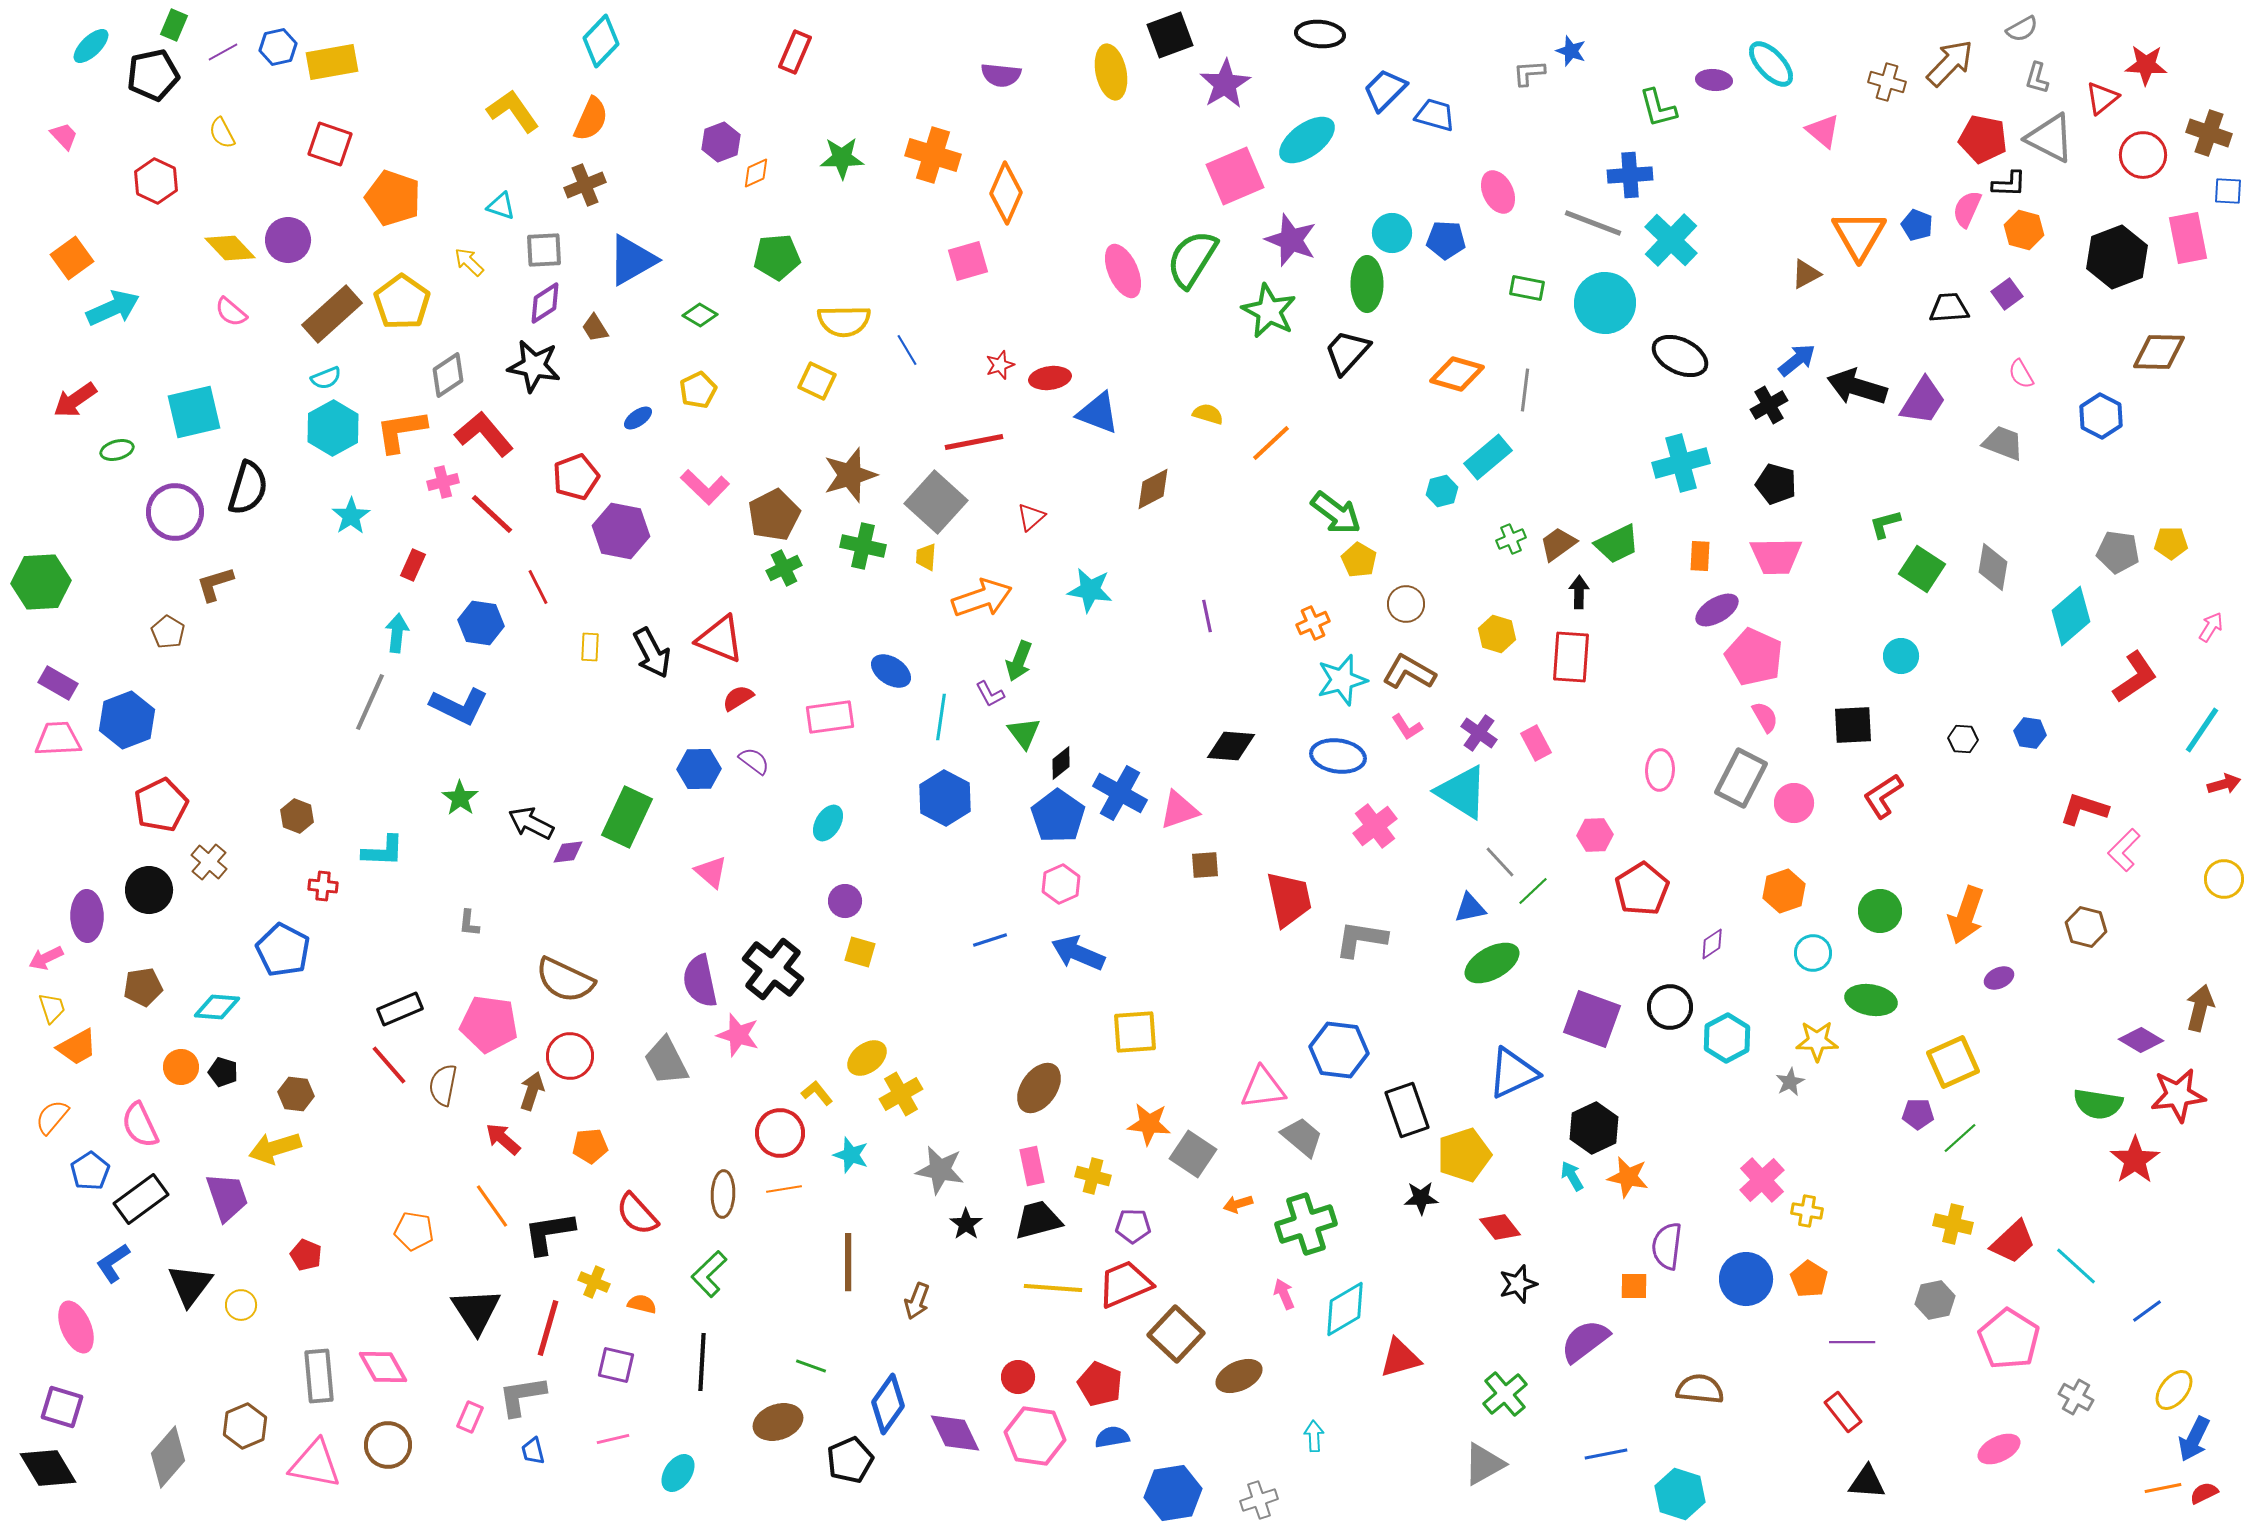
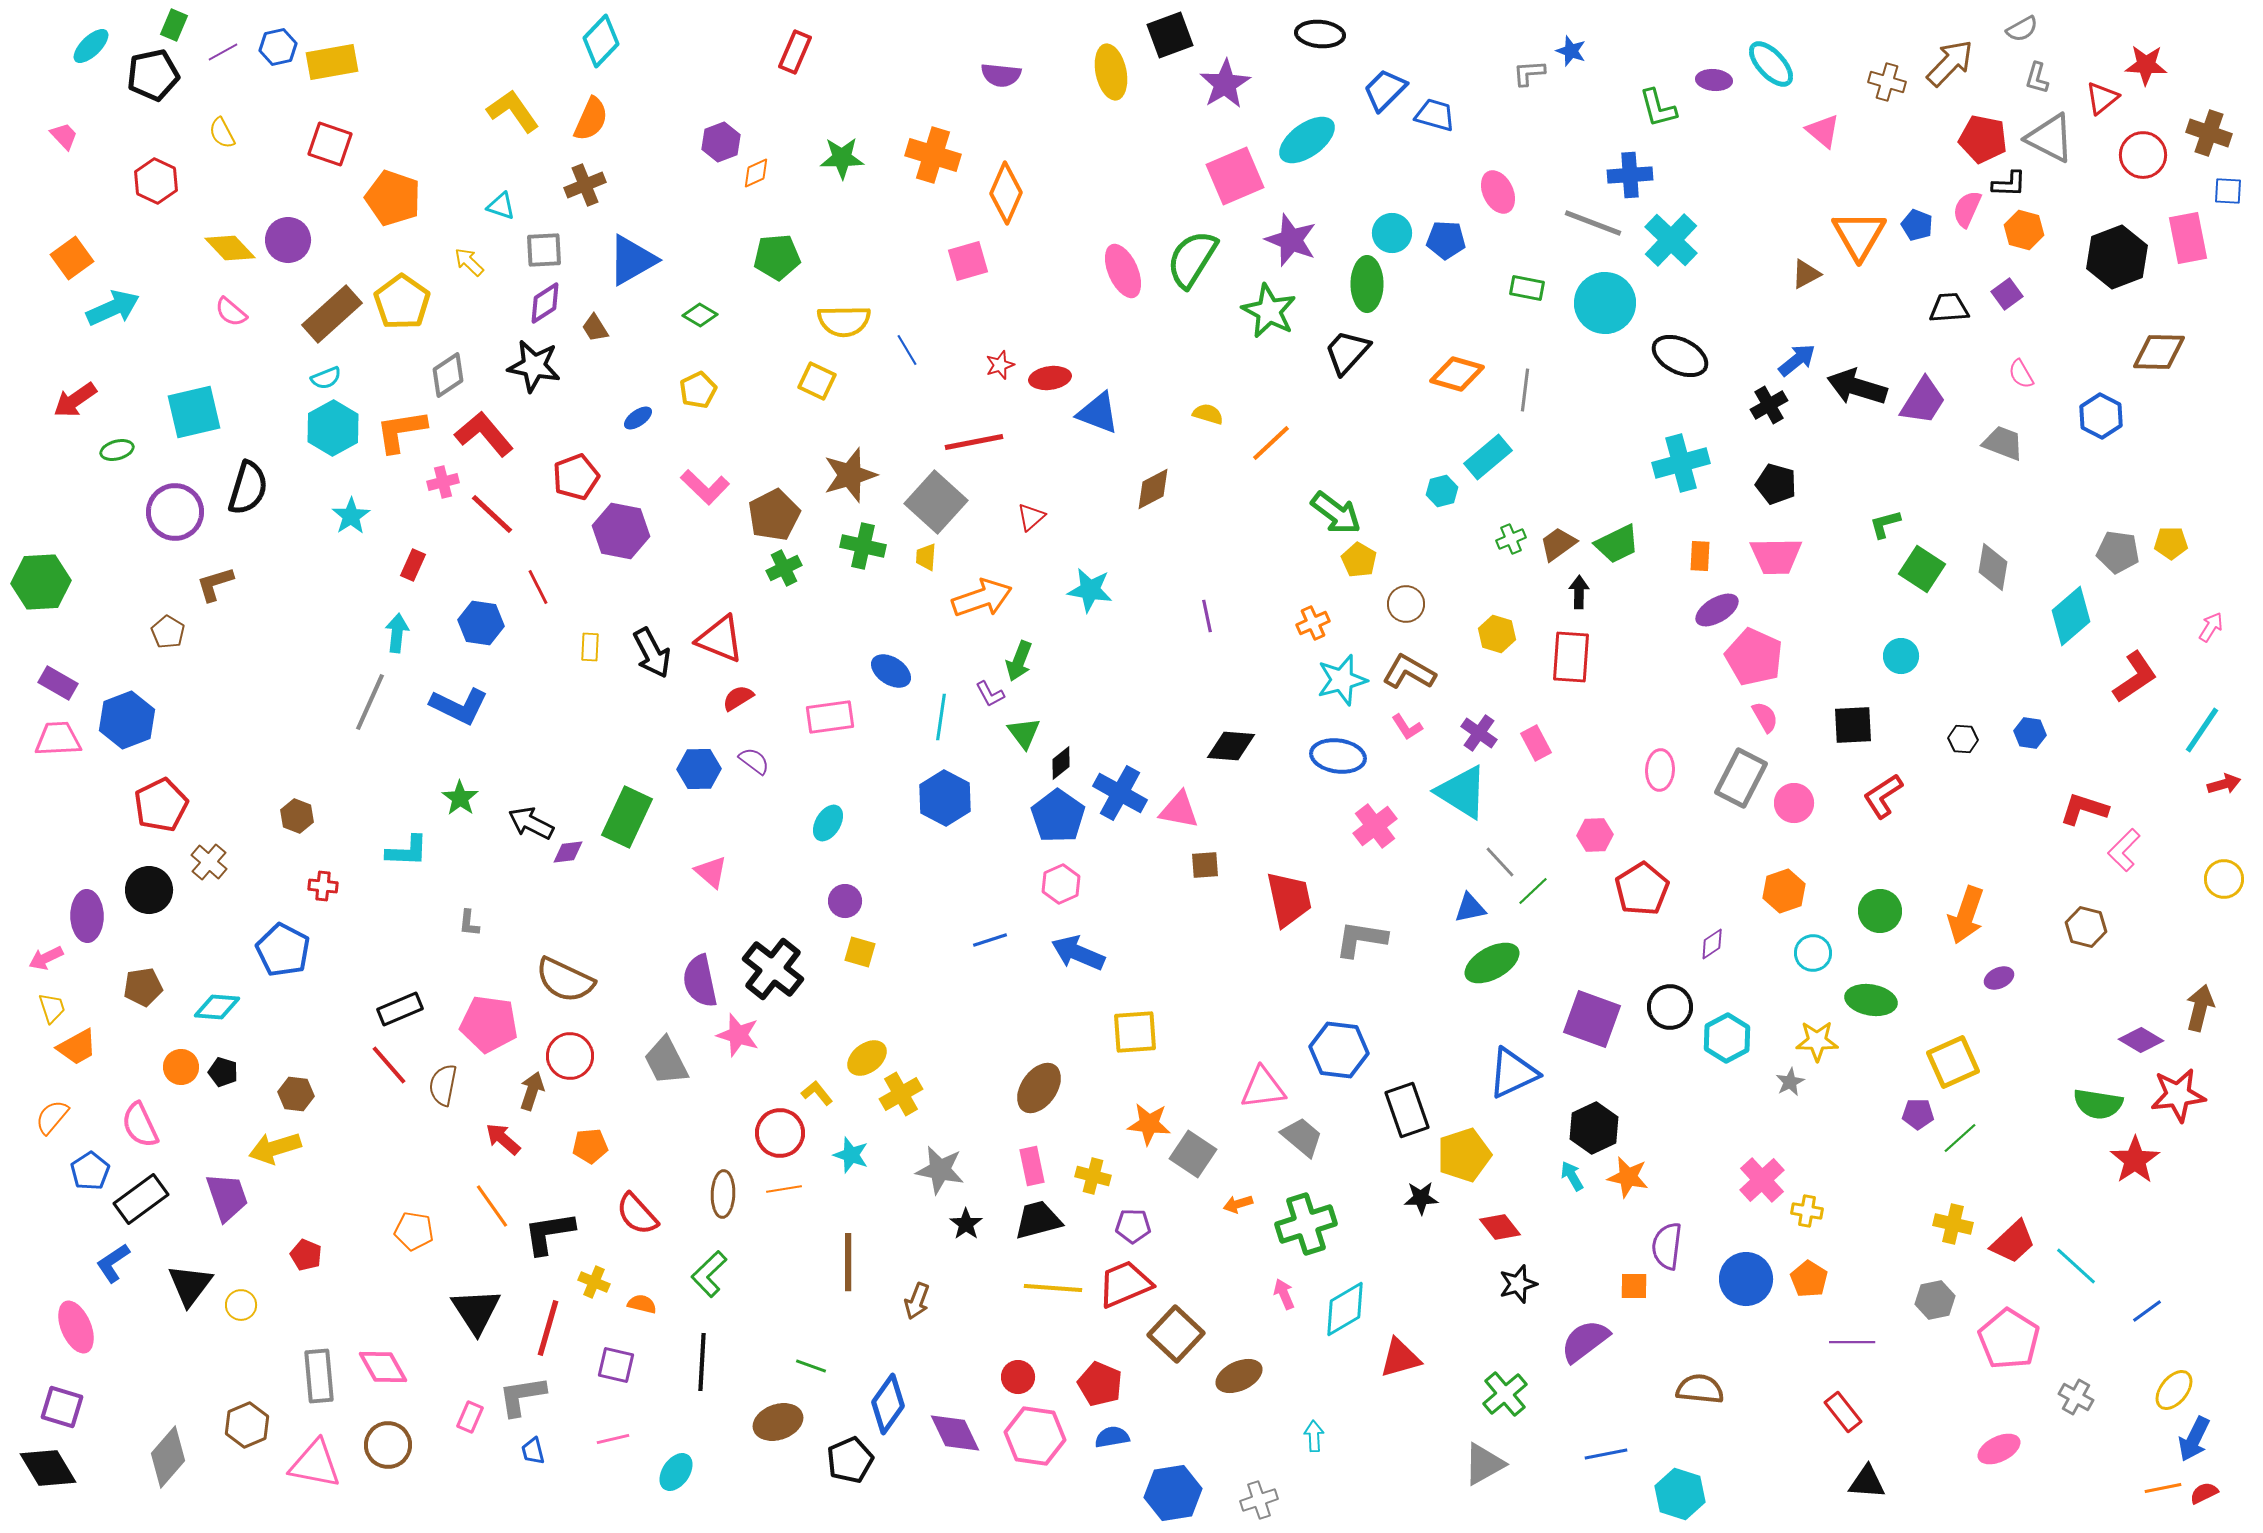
pink triangle at (1179, 810): rotated 30 degrees clockwise
cyan L-shape at (383, 851): moved 24 px right
brown hexagon at (245, 1426): moved 2 px right, 1 px up
cyan ellipse at (678, 1473): moved 2 px left, 1 px up
